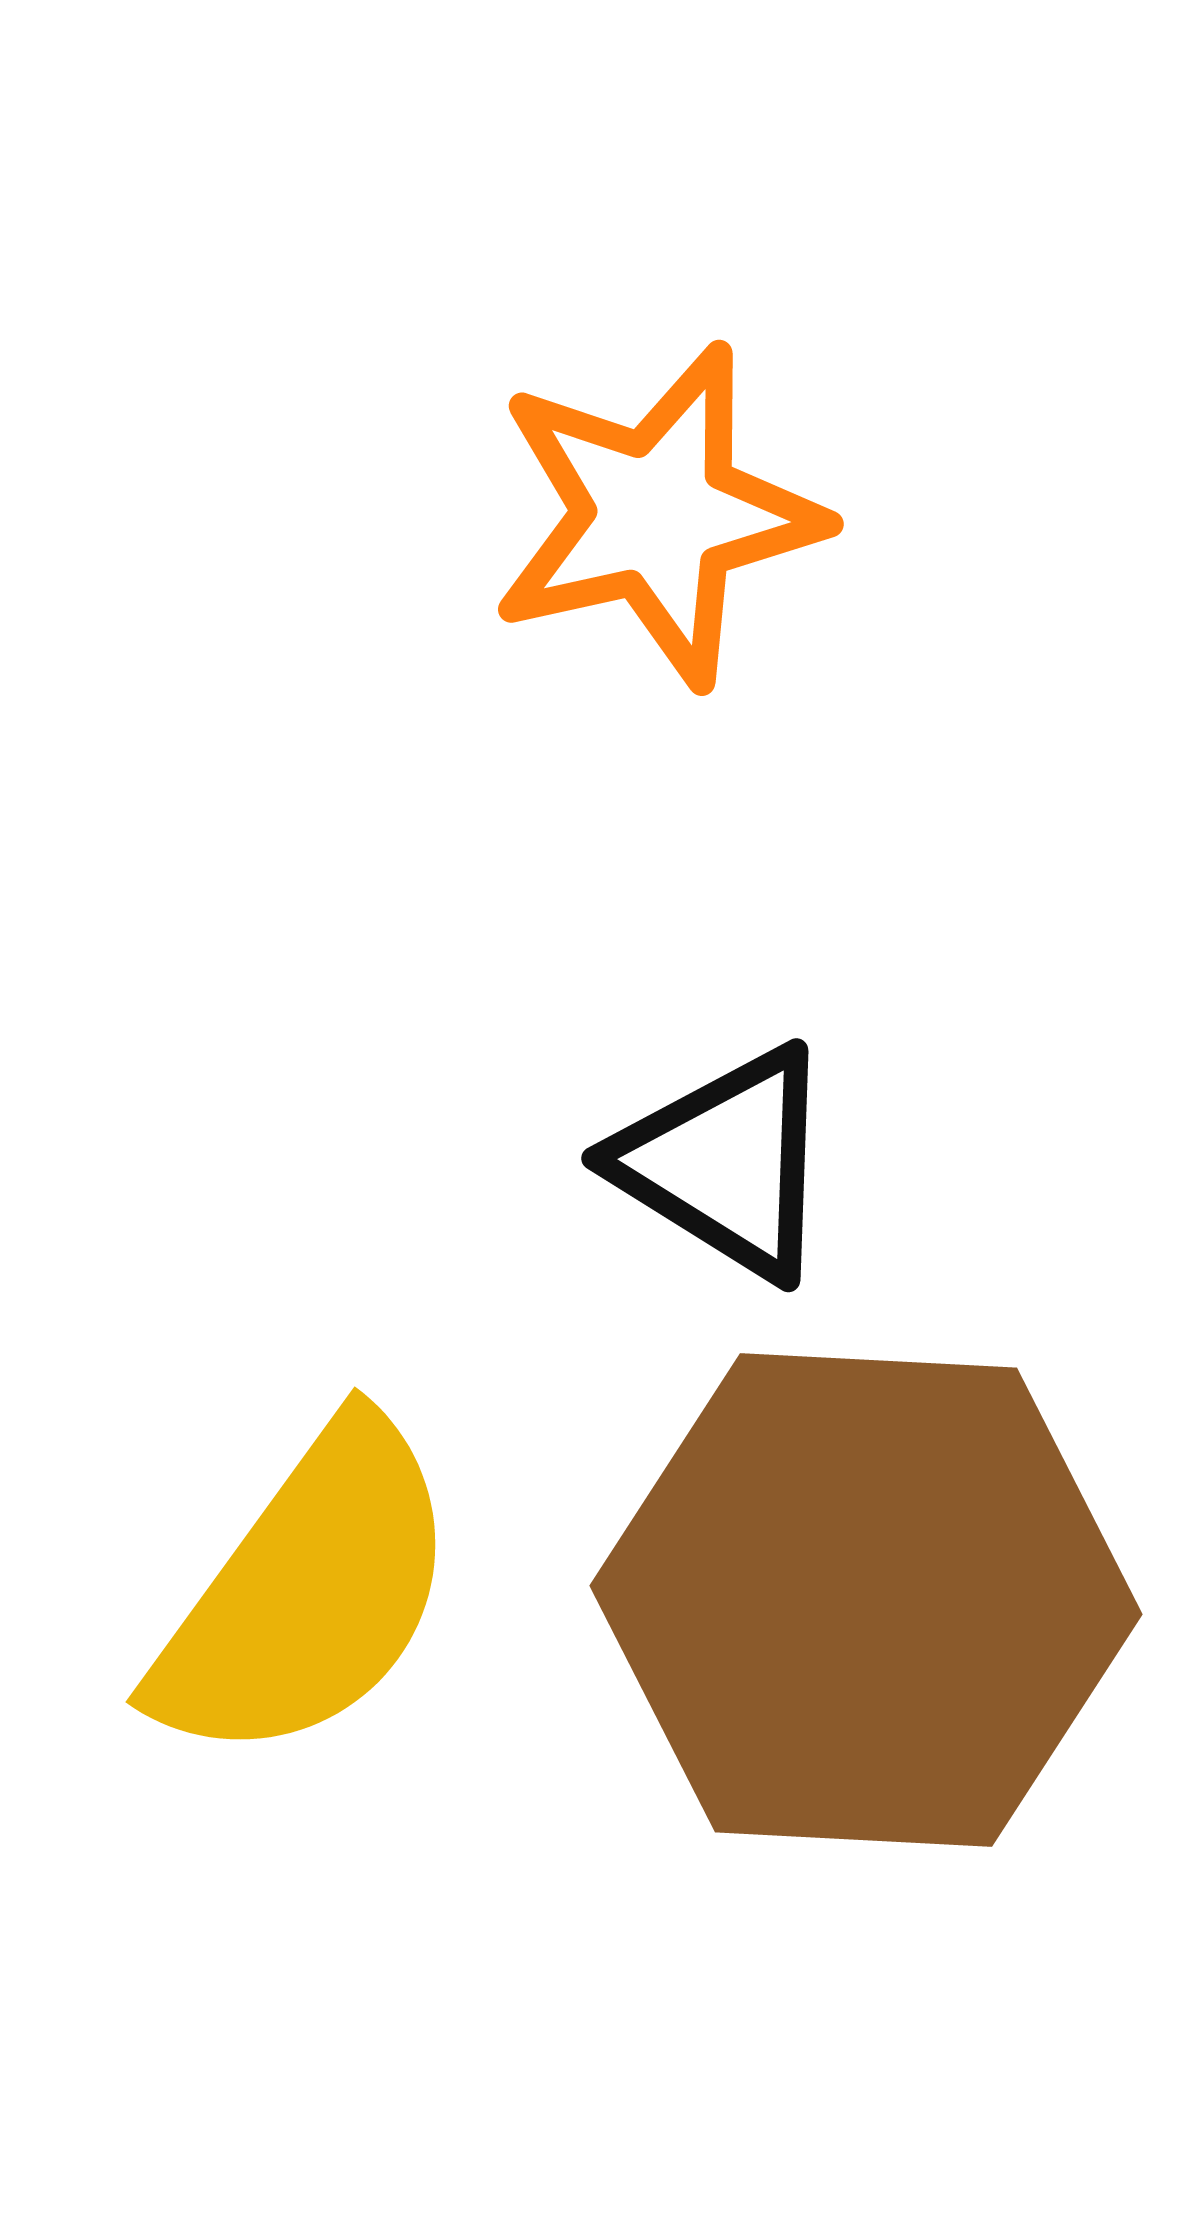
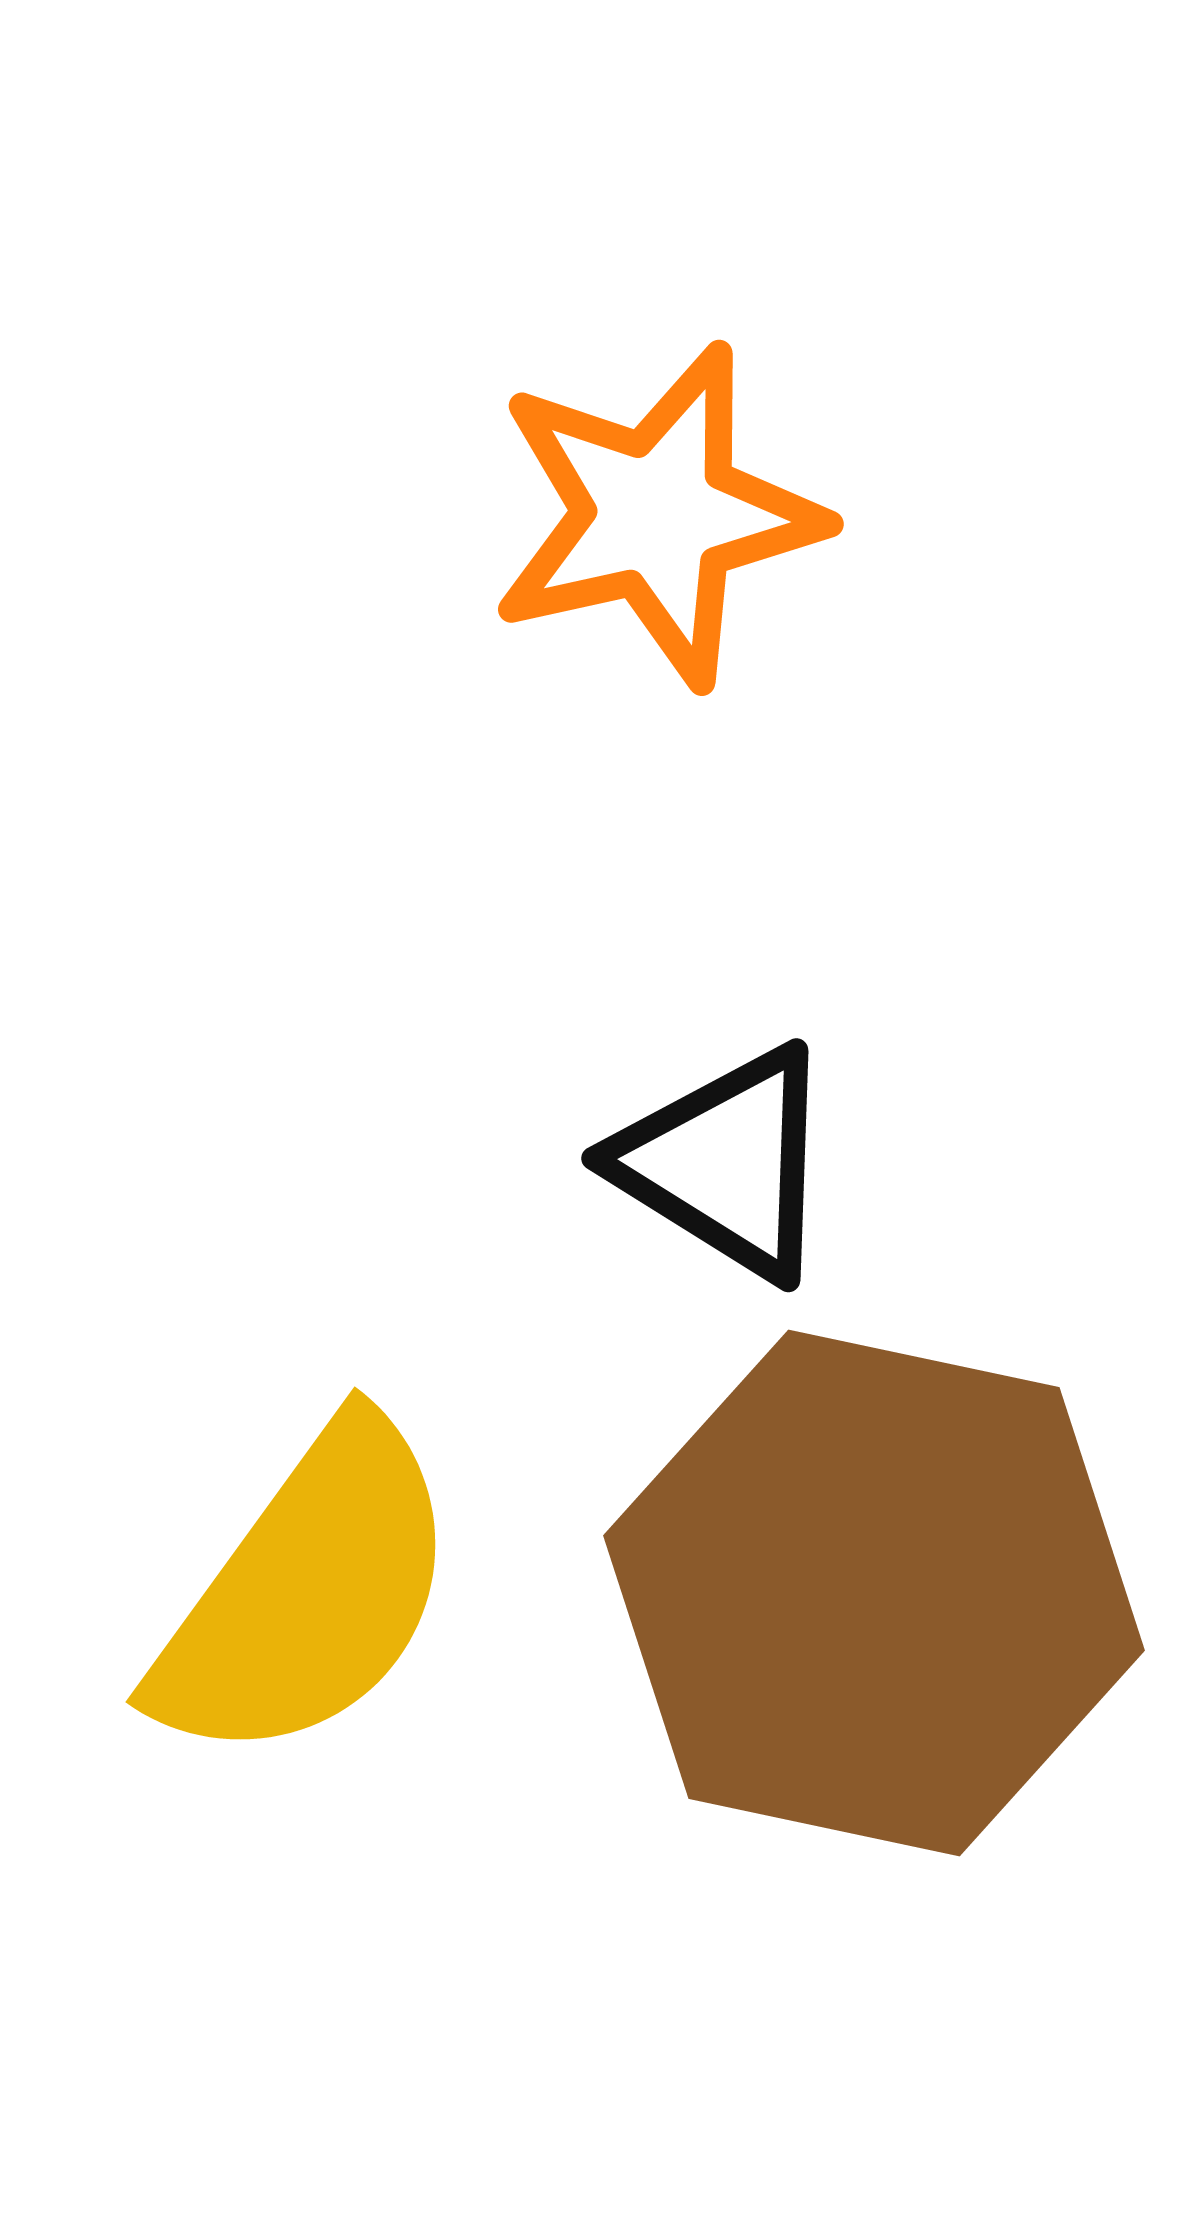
brown hexagon: moved 8 px right, 7 px up; rotated 9 degrees clockwise
